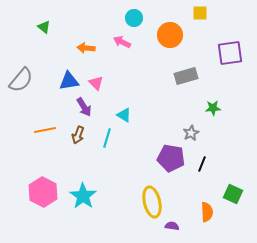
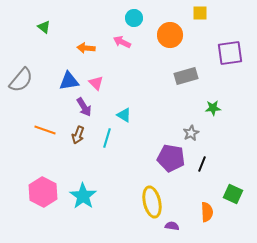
orange line: rotated 30 degrees clockwise
